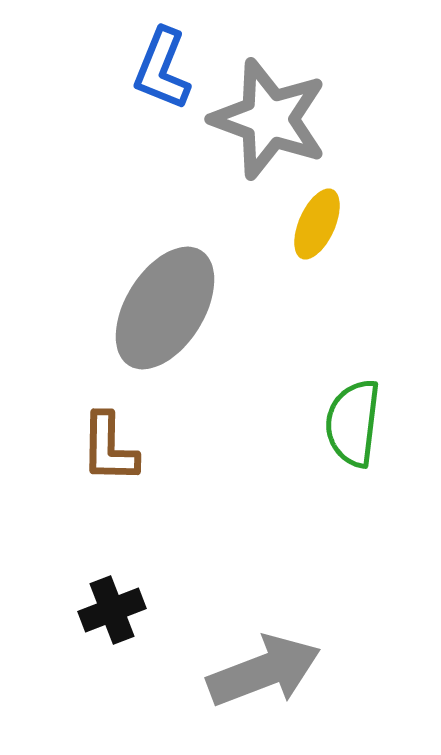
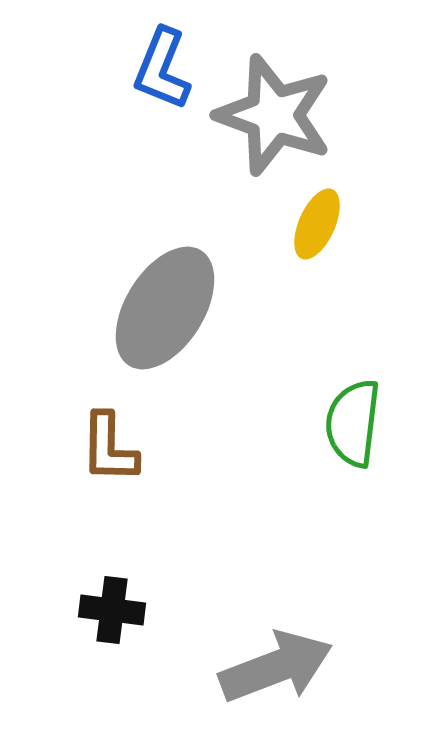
gray star: moved 5 px right, 4 px up
black cross: rotated 28 degrees clockwise
gray arrow: moved 12 px right, 4 px up
